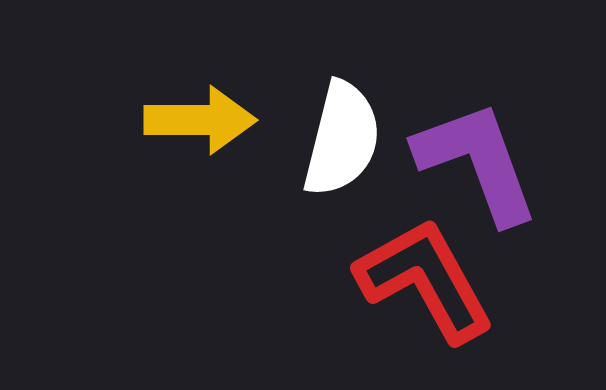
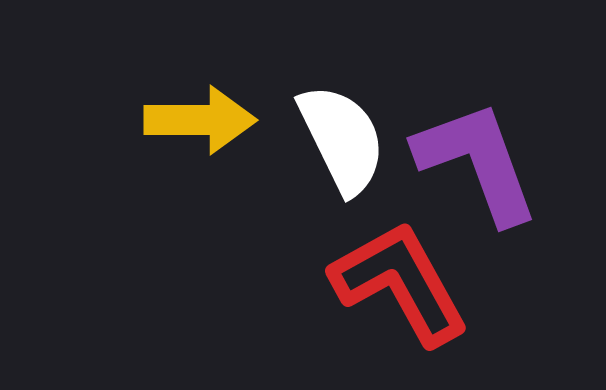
white semicircle: rotated 40 degrees counterclockwise
red L-shape: moved 25 px left, 3 px down
